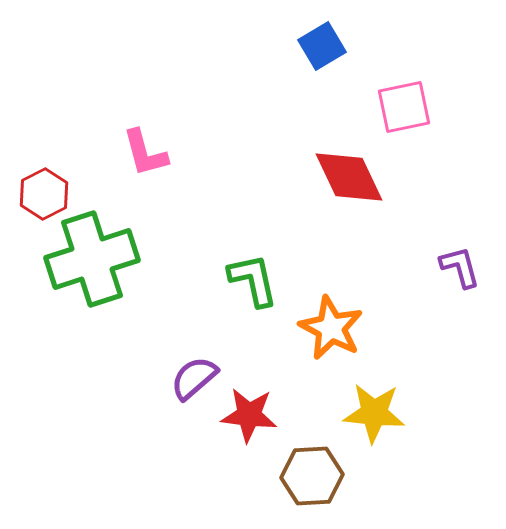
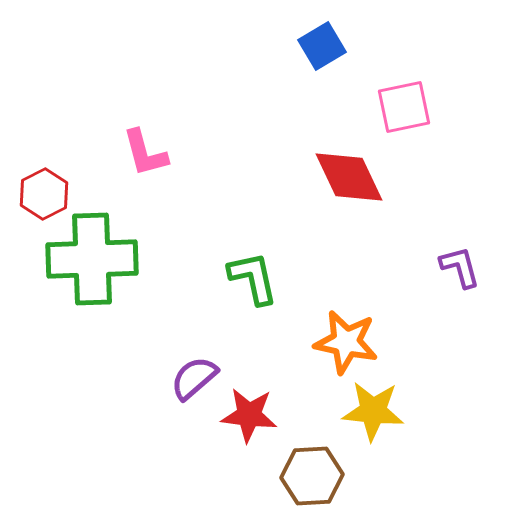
green cross: rotated 16 degrees clockwise
green L-shape: moved 2 px up
orange star: moved 15 px right, 14 px down; rotated 16 degrees counterclockwise
yellow star: moved 1 px left, 2 px up
